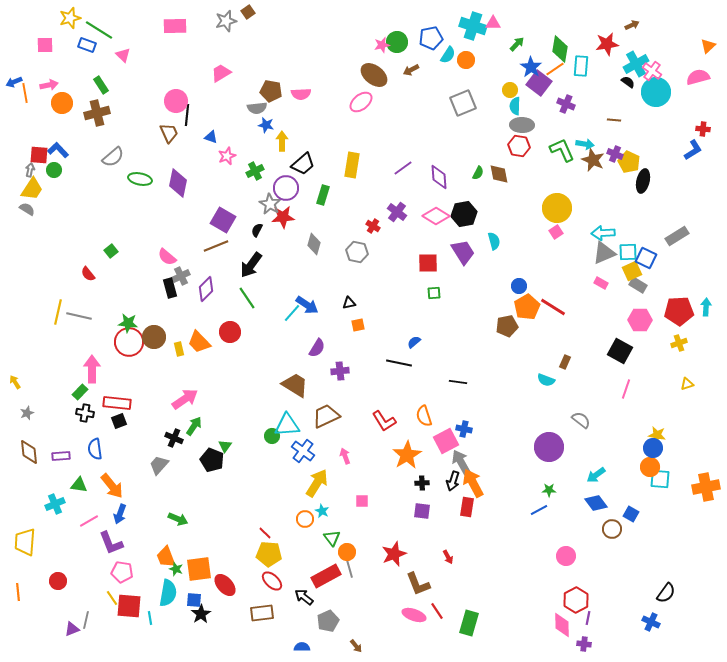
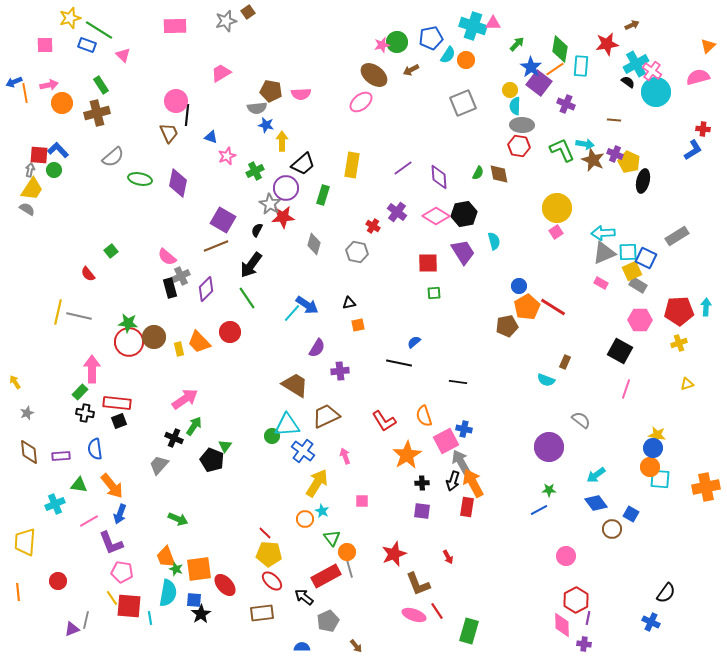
green rectangle at (469, 623): moved 8 px down
